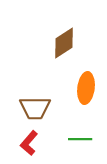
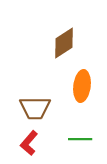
orange ellipse: moved 4 px left, 2 px up
